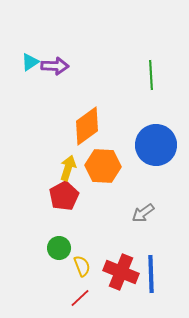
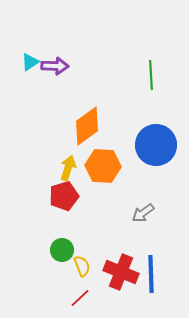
red pentagon: rotated 12 degrees clockwise
green circle: moved 3 px right, 2 px down
